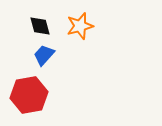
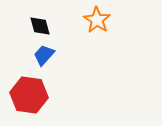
orange star: moved 17 px right, 6 px up; rotated 24 degrees counterclockwise
red hexagon: rotated 18 degrees clockwise
